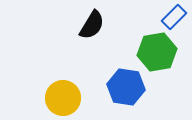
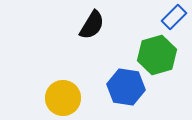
green hexagon: moved 3 px down; rotated 6 degrees counterclockwise
